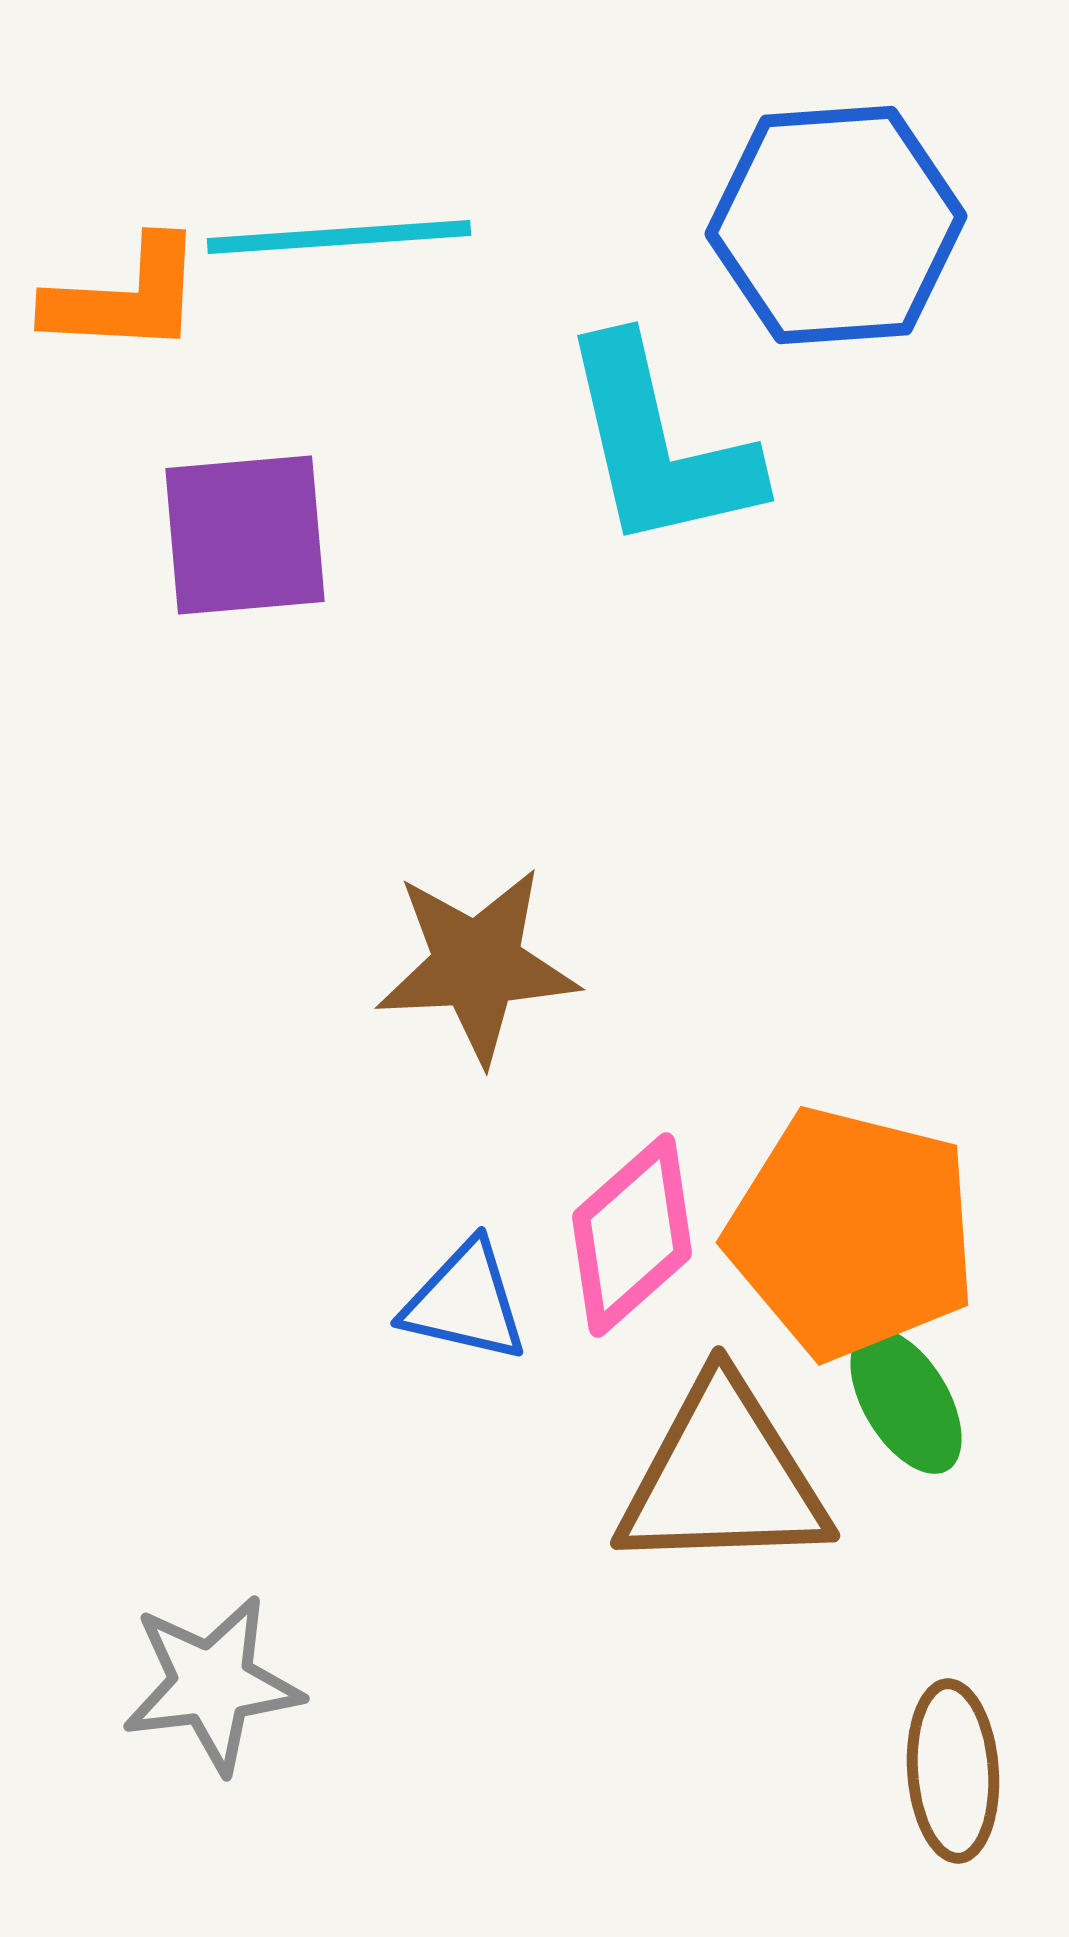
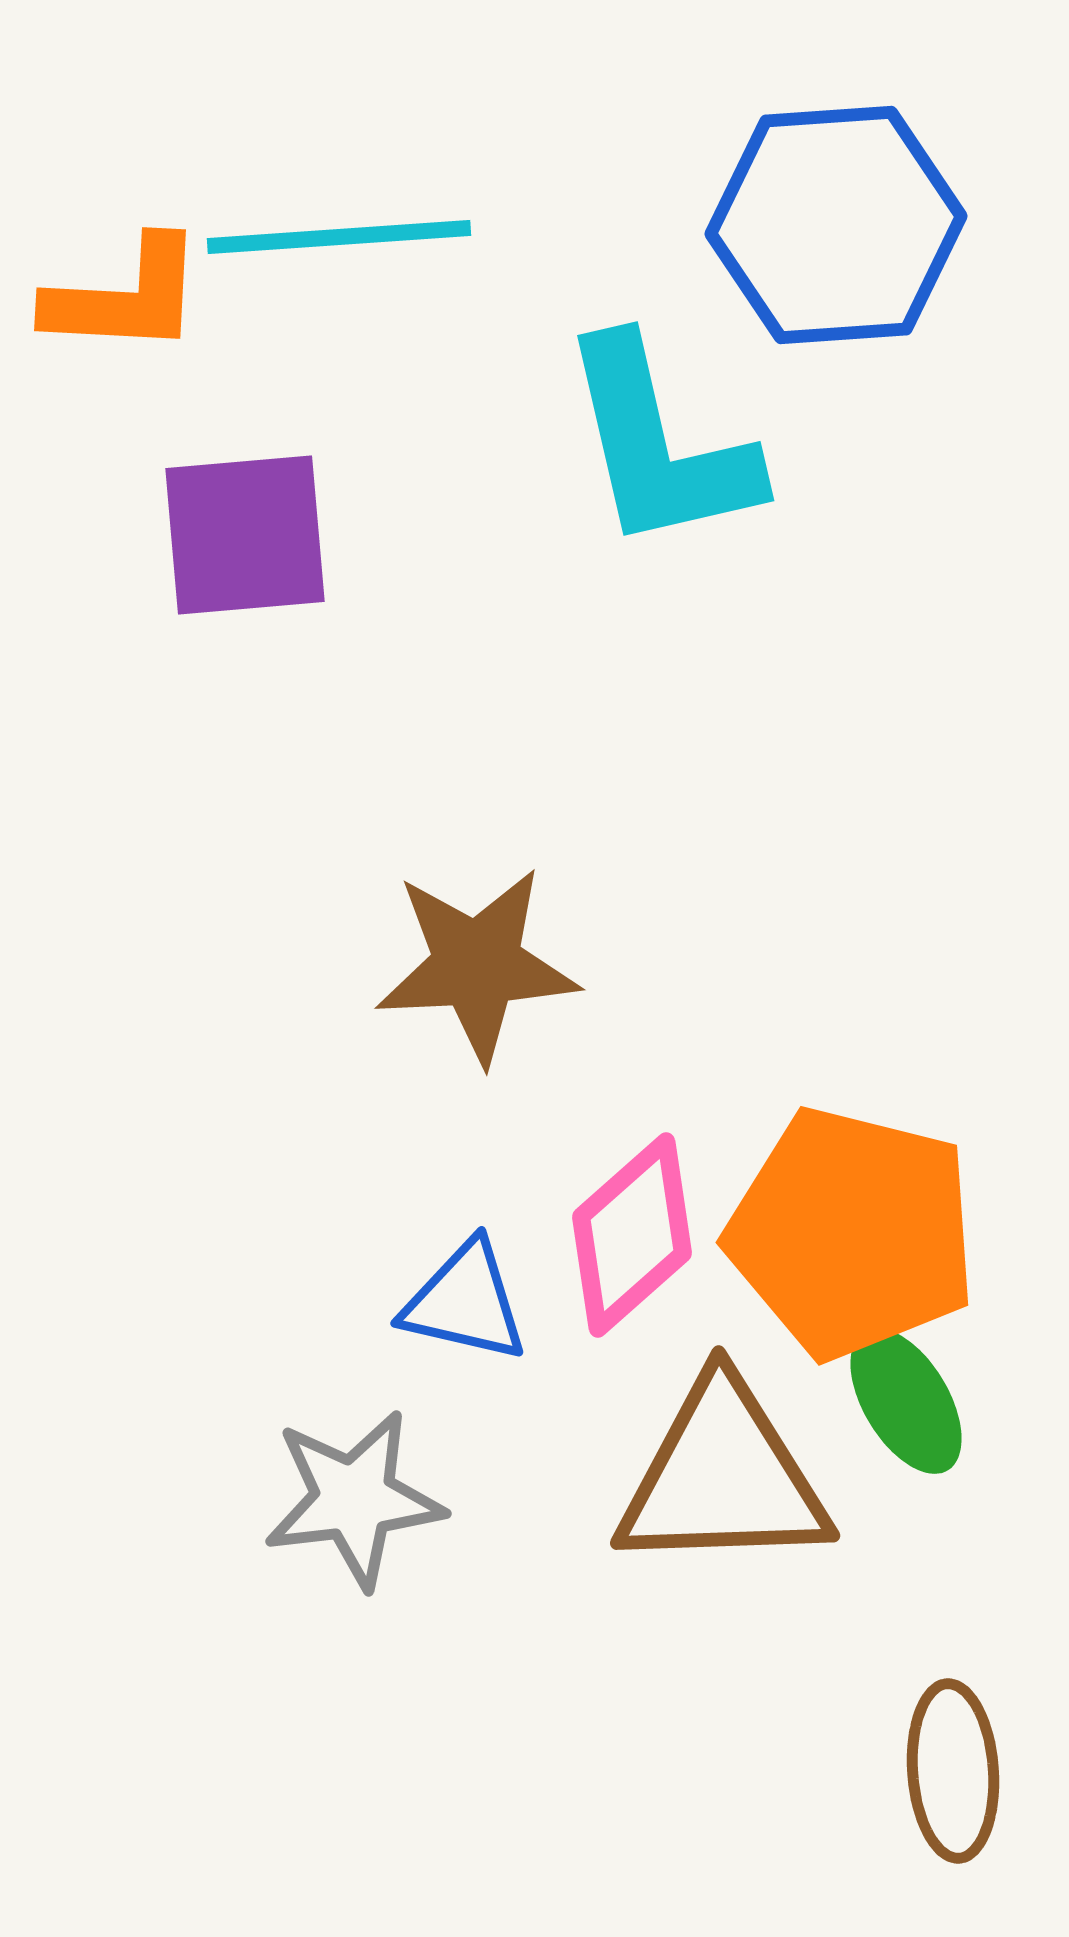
gray star: moved 142 px right, 185 px up
